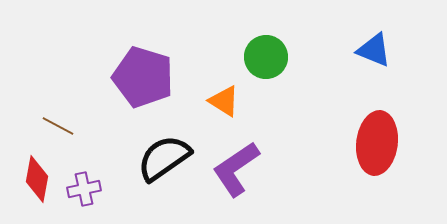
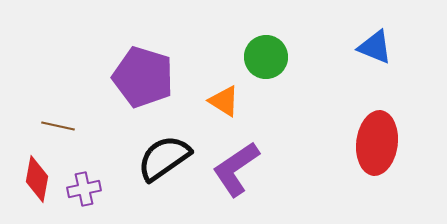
blue triangle: moved 1 px right, 3 px up
brown line: rotated 16 degrees counterclockwise
